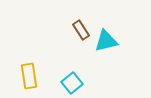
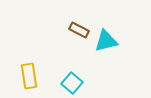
brown rectangle: moved 2 px left; rotated 30 degrees counterclockwise
cyan square: rotated 10 degrees counterclockwise
